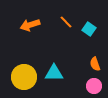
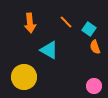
orange arrow: moved 2 px up; rotated 78 degrees counterclockwise
orange semicircle: moved 17 px up
cyan triangle: moved 5 px left, 23 px up; rotated 30 degrees clockwise
